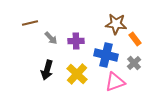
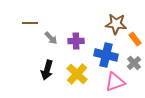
brown line: rotated 14 degrees clockwise
